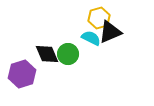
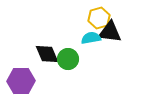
black triangle: rotated 30 degrees clockwise
cyan semicircle: rotated 36 degrees counterclockwise
green circle: moved 5 px down
purple hexagon: moved 1 px left, 7 px down; rotated 16 degrees clockwise
